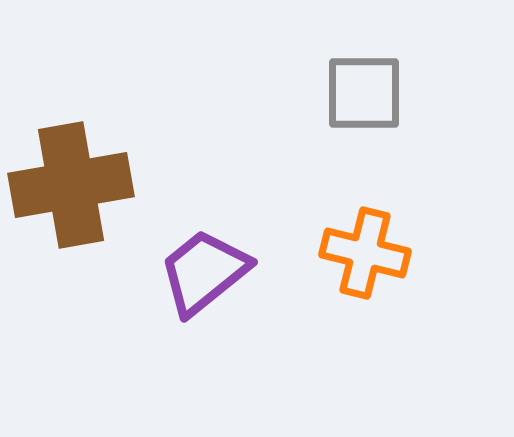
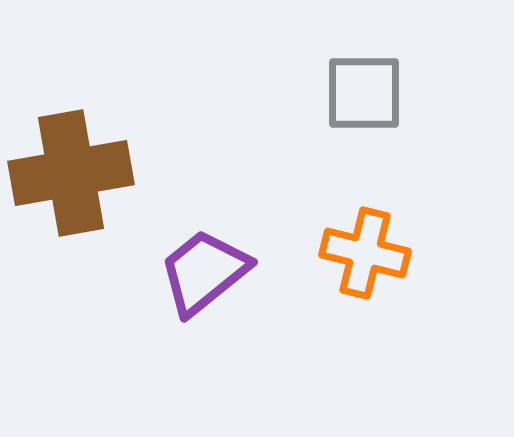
brown cross: moved 12 px up
